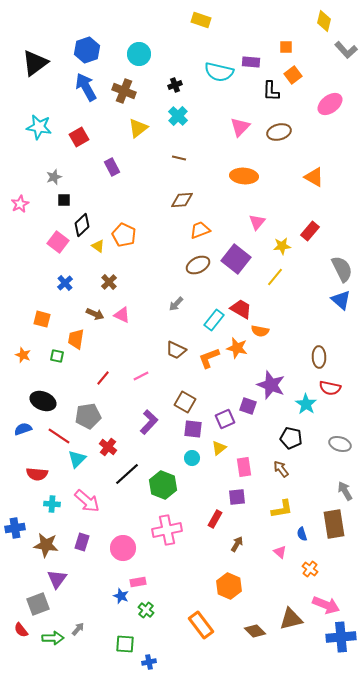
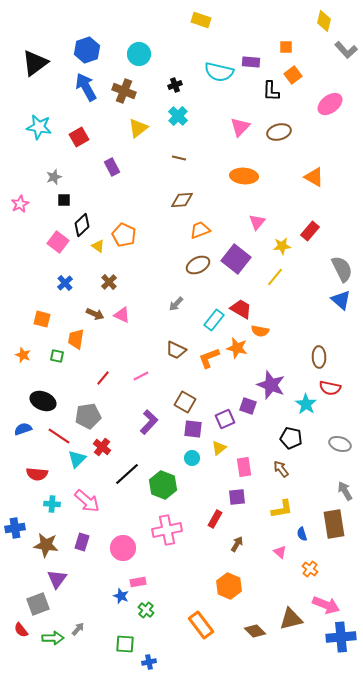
red cross at (108, 447): moved 6 px left
